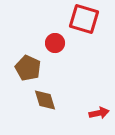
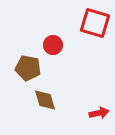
red square: moved 11 px right, 4 px down
red circle: moved 2 px left, 2 px down
brown pentagon: rotated 15 degrees counterclockwise
